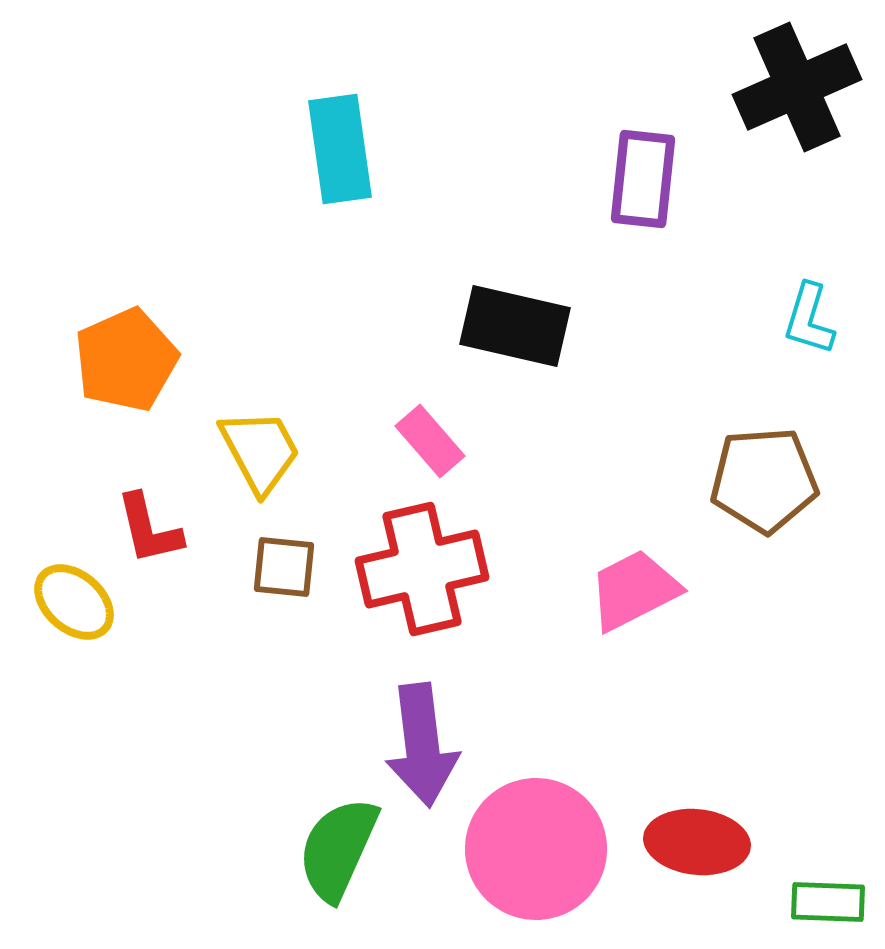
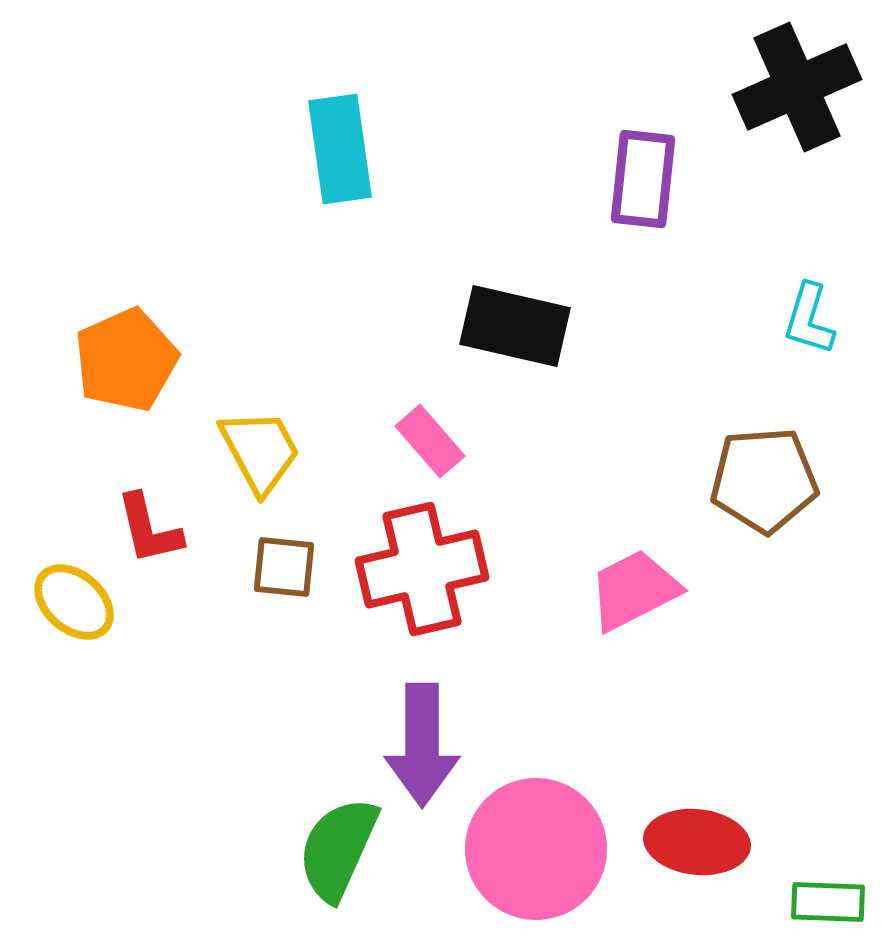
purple arrow: rotated 7 degrees clockwise
